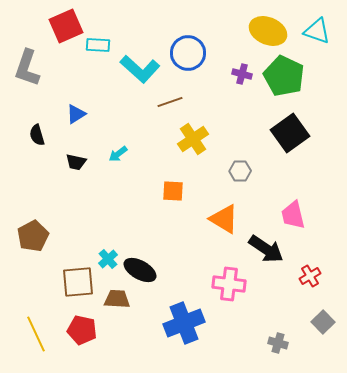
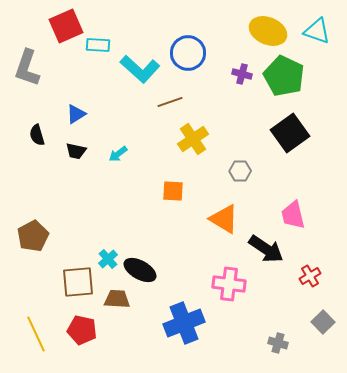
black trapezoid: moved 11 px up
